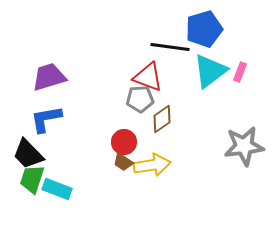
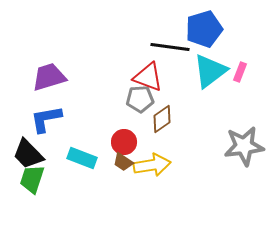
cyan rectangle: moved 25 px right, 31 px up
